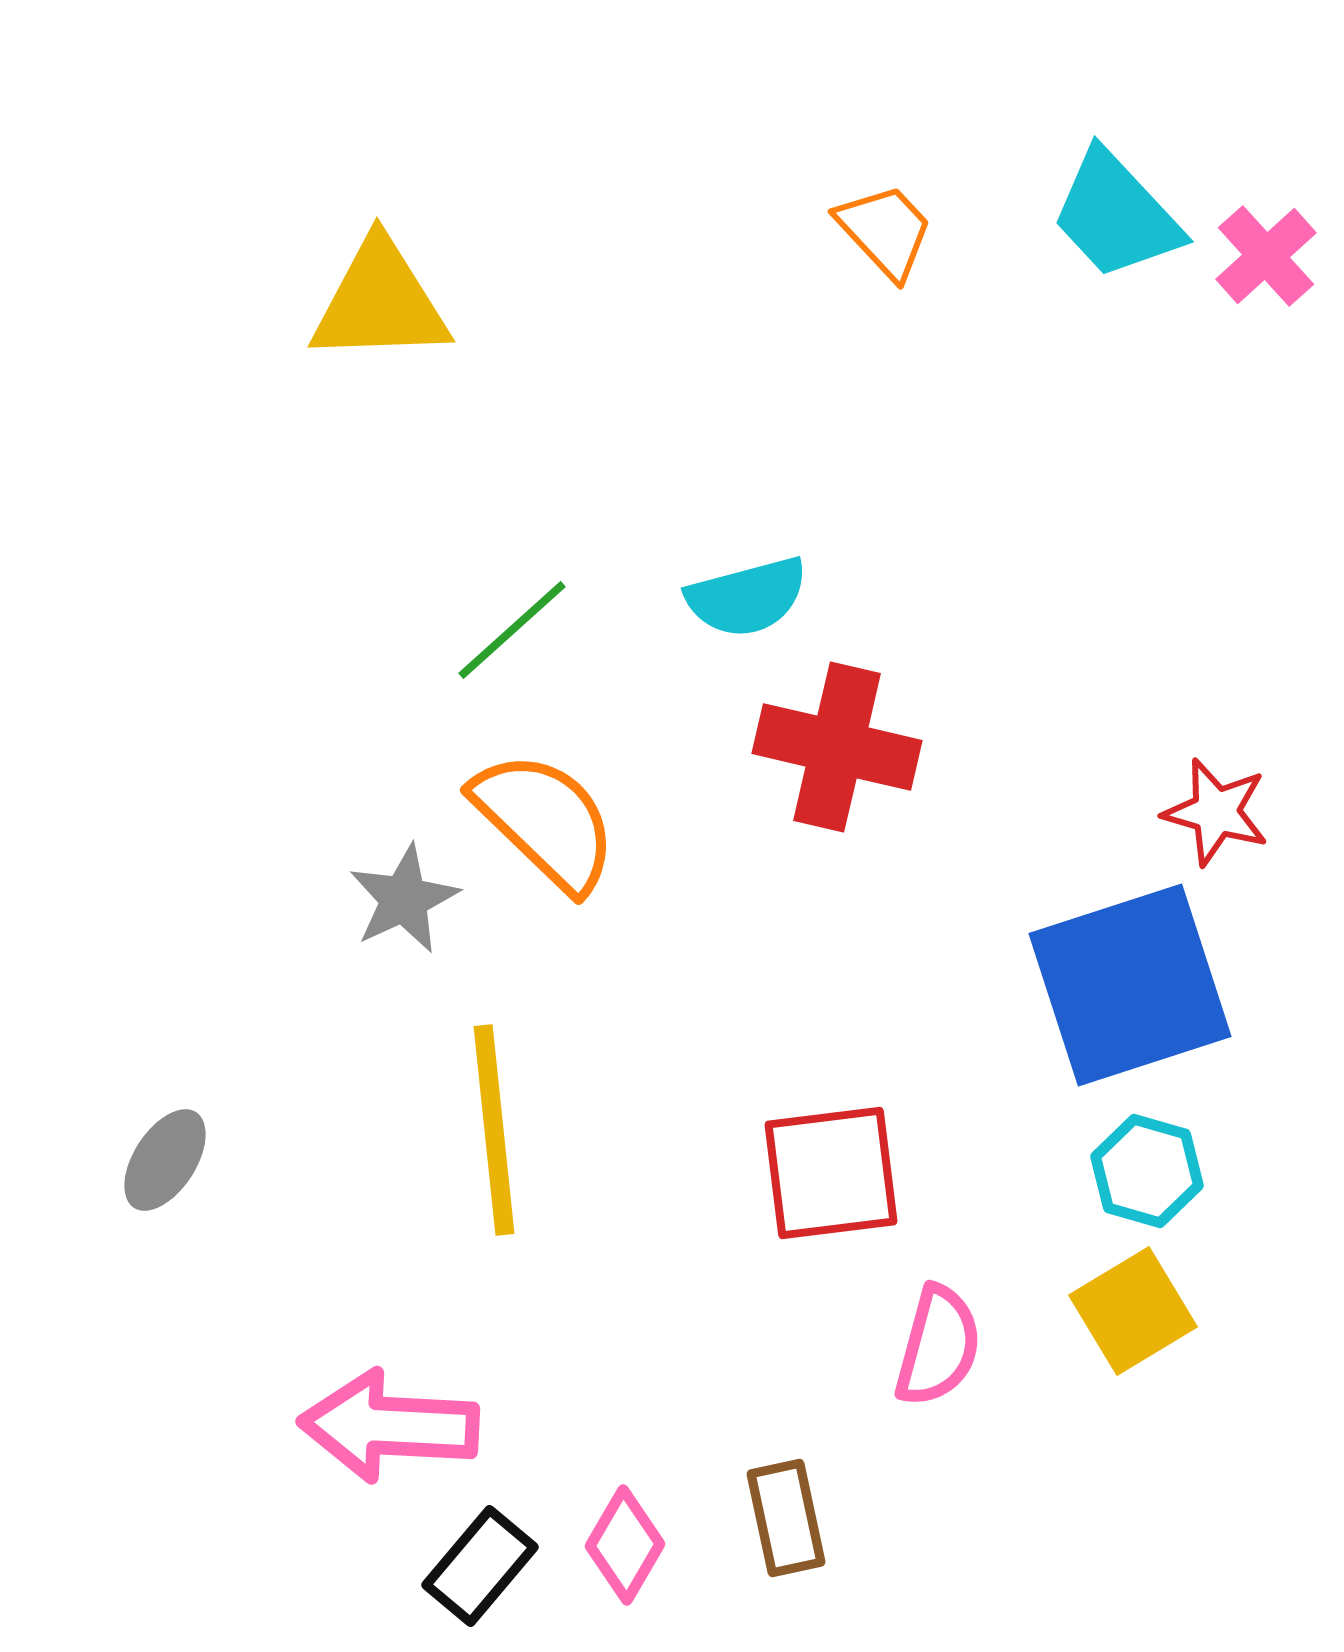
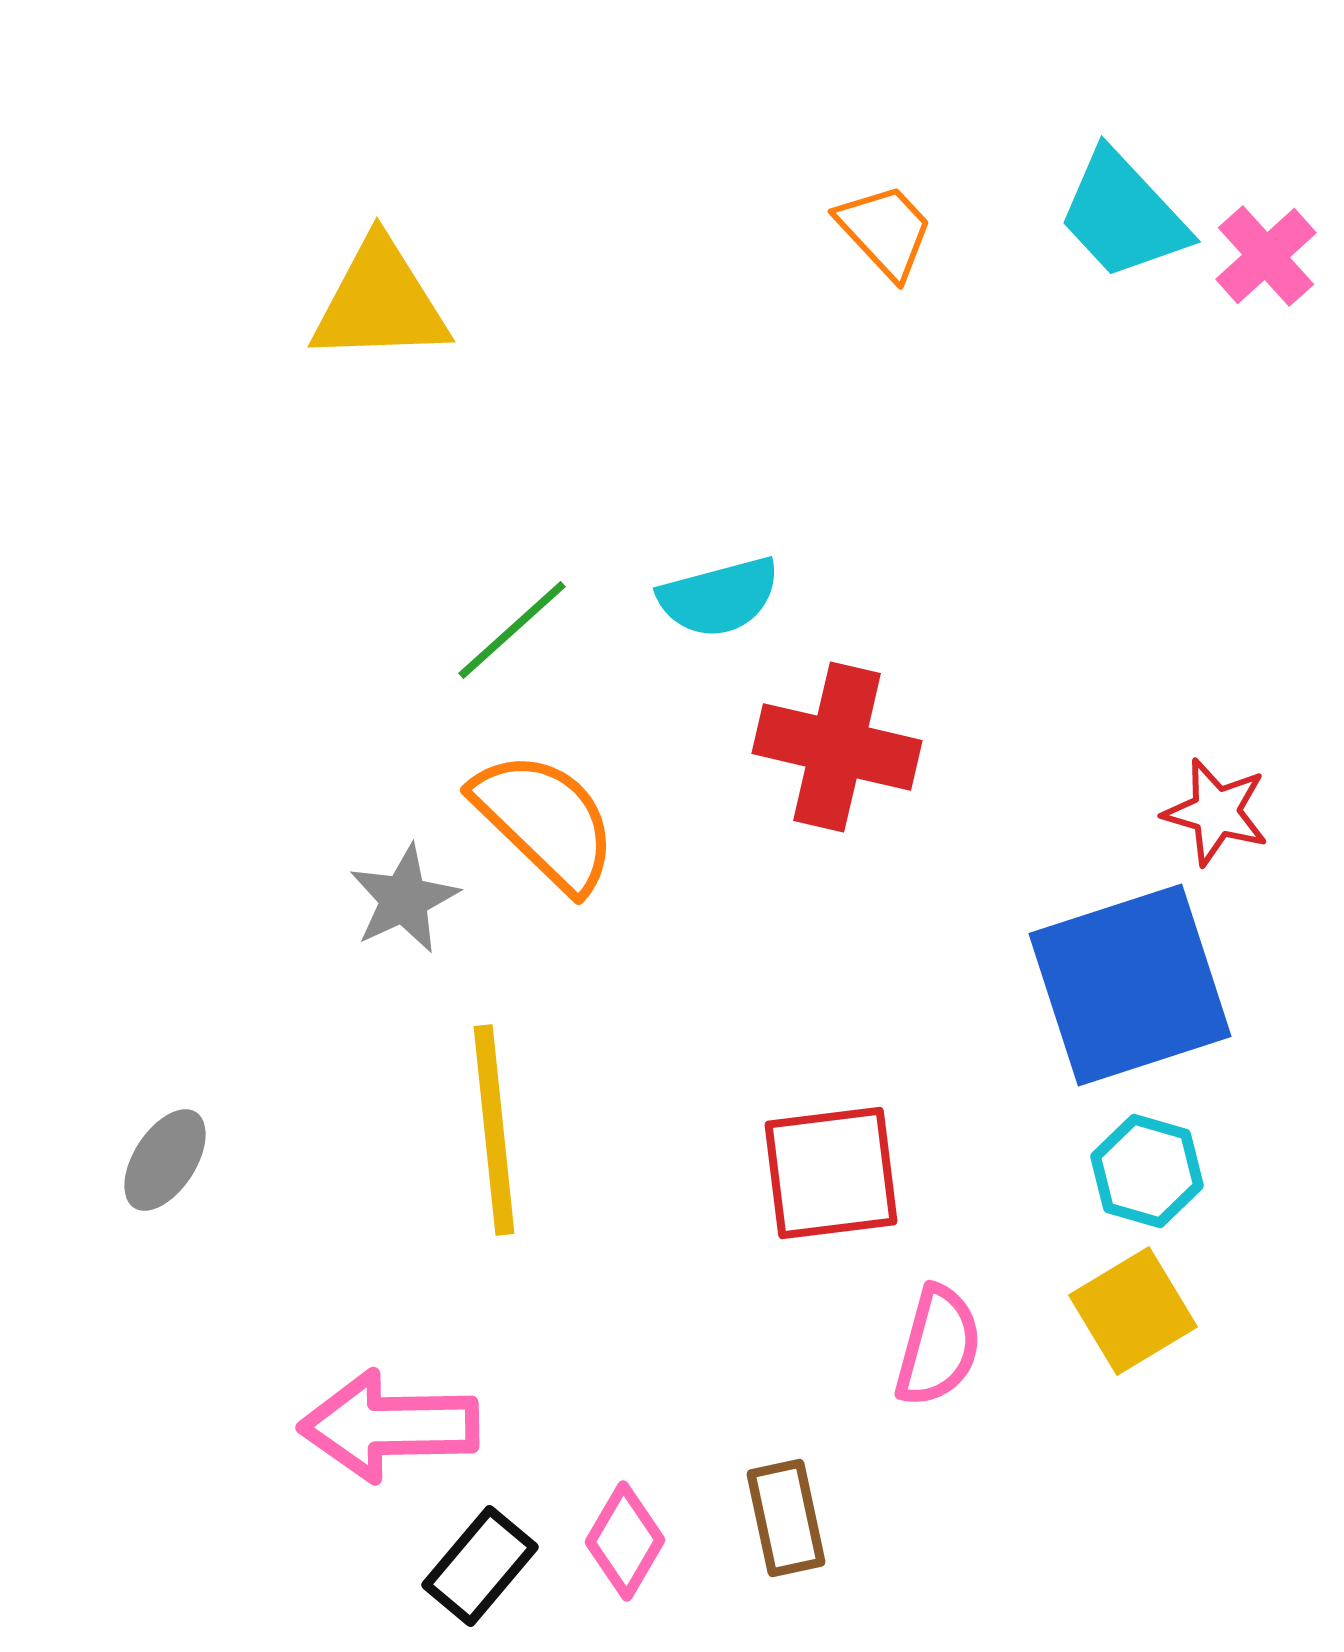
cyan trapezoid: moved 7 px right
cyan semicircle: moved 28 px left
pink arrow: rotated 4 degrees counterclockwise
pink diamond: moved 4 px up
